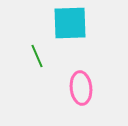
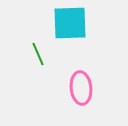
green line: moved 1 px right, 2 px up
